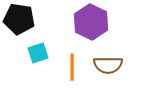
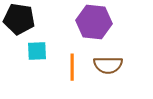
purple hexagon: moved 3 px right; rotated 20 degrees counterclockwise
cyan square: moved 1 px left, 2 px up; rotated 15 degrees clockwise
